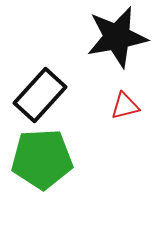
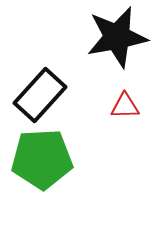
red triangle: rotated 12 degrees clockwise
